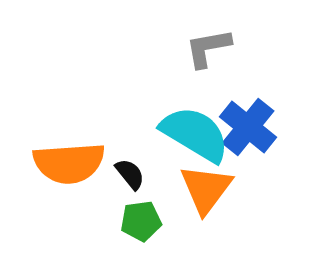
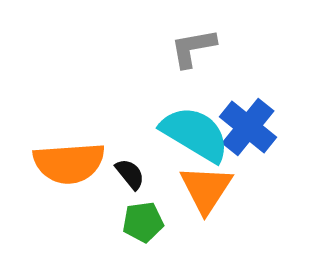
gray L-shape: moved 15 px left
orange triangle: rotated 4 degrees counterclockwise
green pentagon: moved 2 px right, 1 px down
